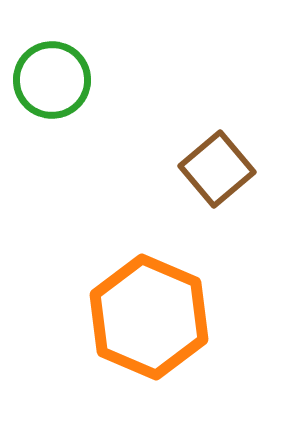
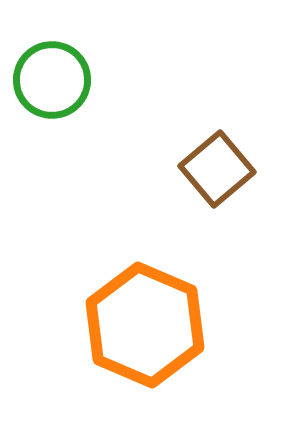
orange hexagon: moved 4 px left, 8 px down
